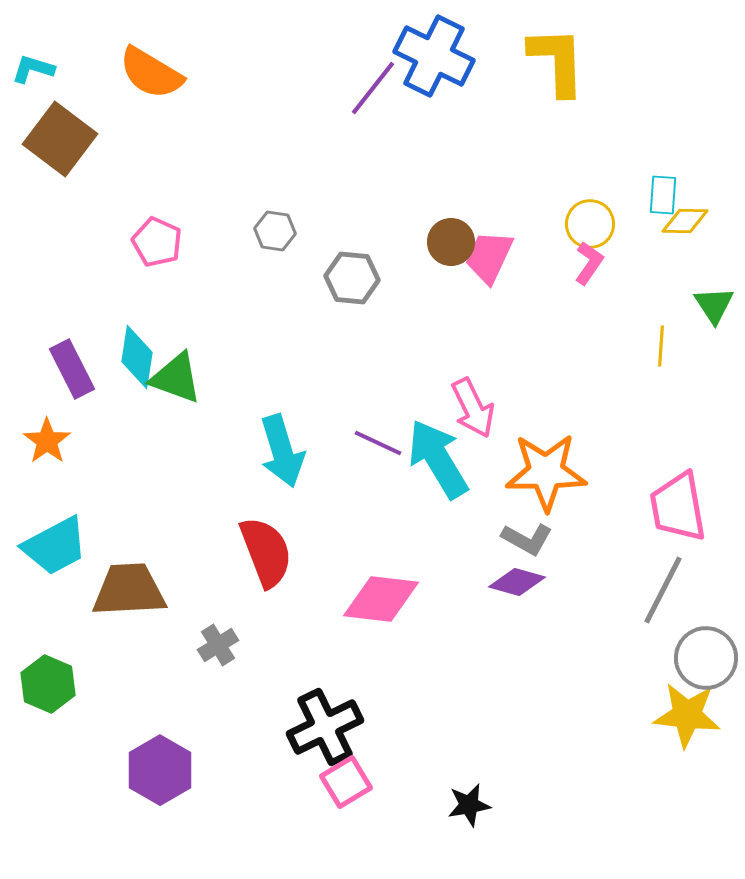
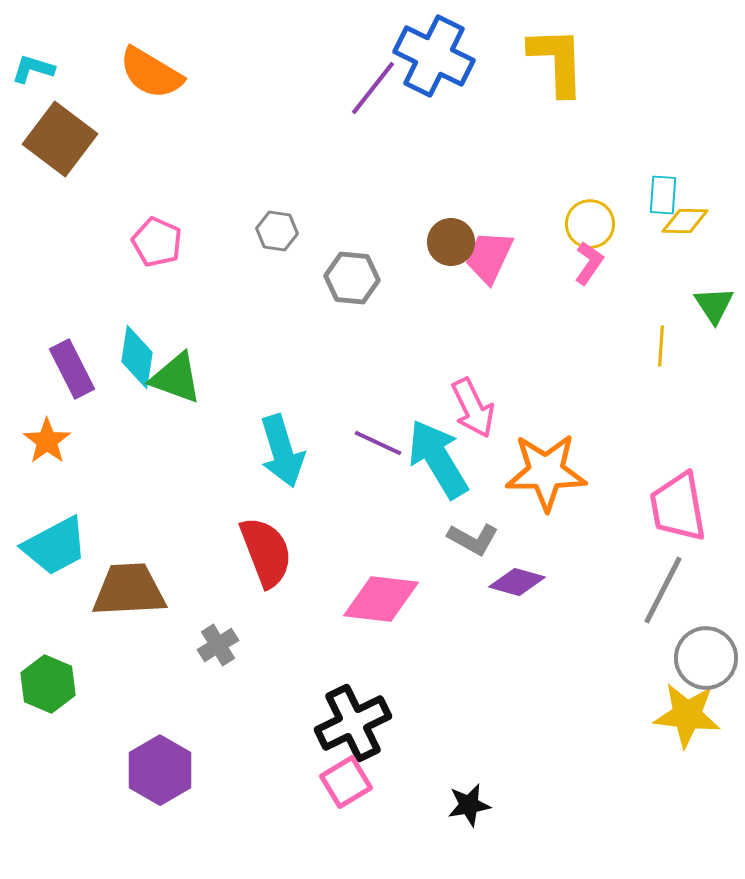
gray hexagon at (275, 231): moved 2 px right
gray L-shape at (527, 539): moved 54 px left
black cross at (325, 727): moved 28 px right, 4 px up
